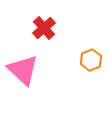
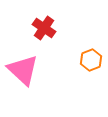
red cross: rotated 15 degrees counterclockwise
